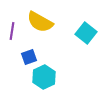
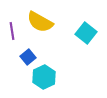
purple line: rotated 18 degrees counterclockwise
blue square: moved 1 px left; rotated 21 degrees counterclockwise
